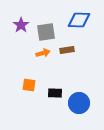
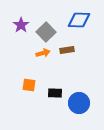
gray square: rotated 36 degrees counterclockwise
